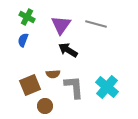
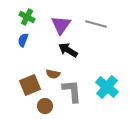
brown semicircle: rotated 16 degrees clockwise
gray L-shape: moved 2 px left, 4 px down
